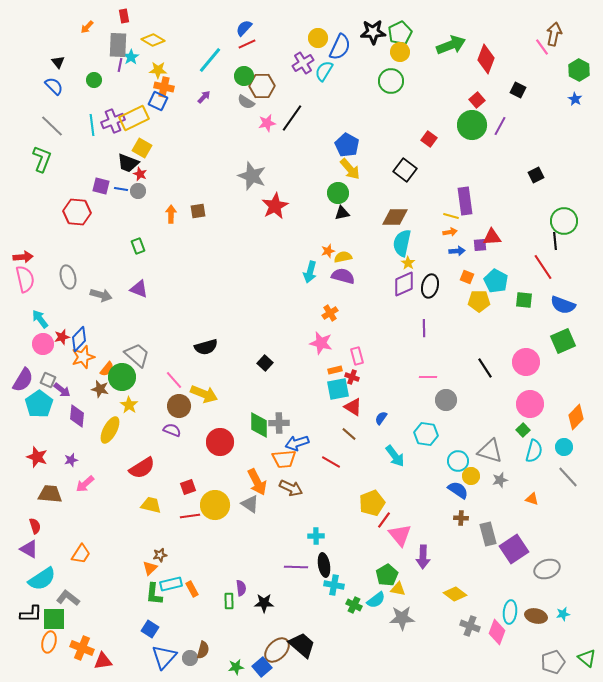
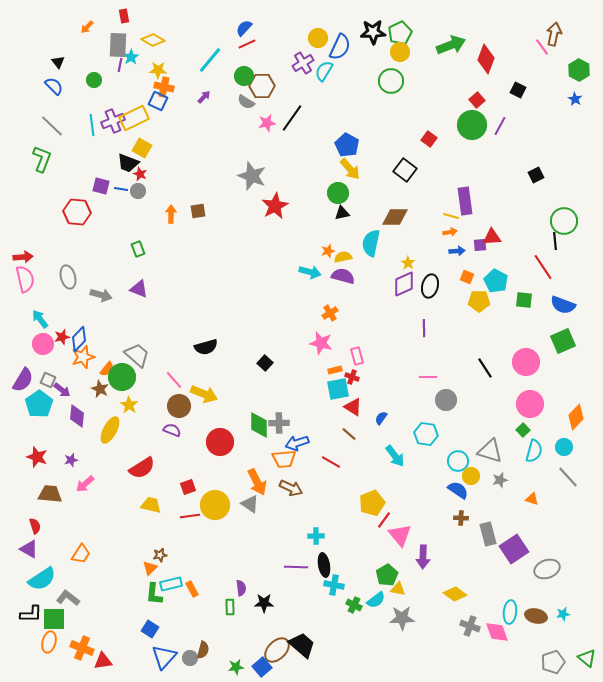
cyan semicircle at (402, 243): moved 31 px left
green rectangle at (138, 246): moved 3 px down
cyan arrow at (310, 272): rotated 90 degrees counterclockwise
brown star at (100, 389): rotated 12 degrees clockwise
green rectangle at (229, 601): moved 1 px right, 6 px down
pink diamond at (497, 632): rotated 40 degrees counterclockwise
